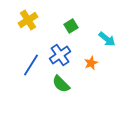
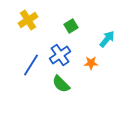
cyan arrow: rotated 90 degrees counterclockwise
orange star: rotated 24 degrees clockwise
